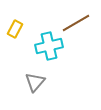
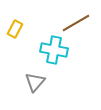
cyan cross: moved 5 px right, 4 px down; rotated 24 degrees clockwise
